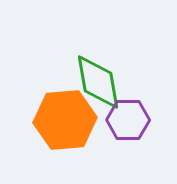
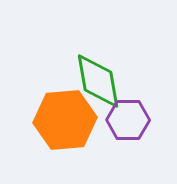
green diamond: moved 1 px up
